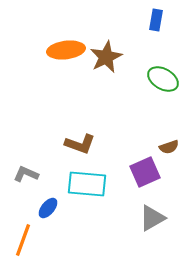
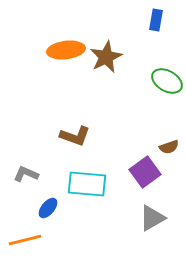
green ellipse: moved 4 px right, 2 px down
brown L-shape: moved 5 px left, 8 px up
purple square: rotated 12 degrees counterclockwise
orange line: moved 2 px right; rotated 56 degrees clockwise
